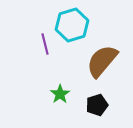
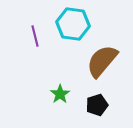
cyan hexagon: moved 1 px right, 1 px up; rotated 24 degrees clockwise
purple line: moved 10 px left, 8 px up
